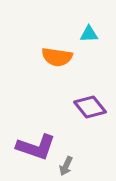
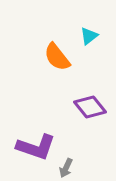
cyan triangle: moved 2 px down; rotated 36 degrees counterclockwise
orange semicircle: rotated 44 degrees clockwise
gray arrow: moved 2 px down
